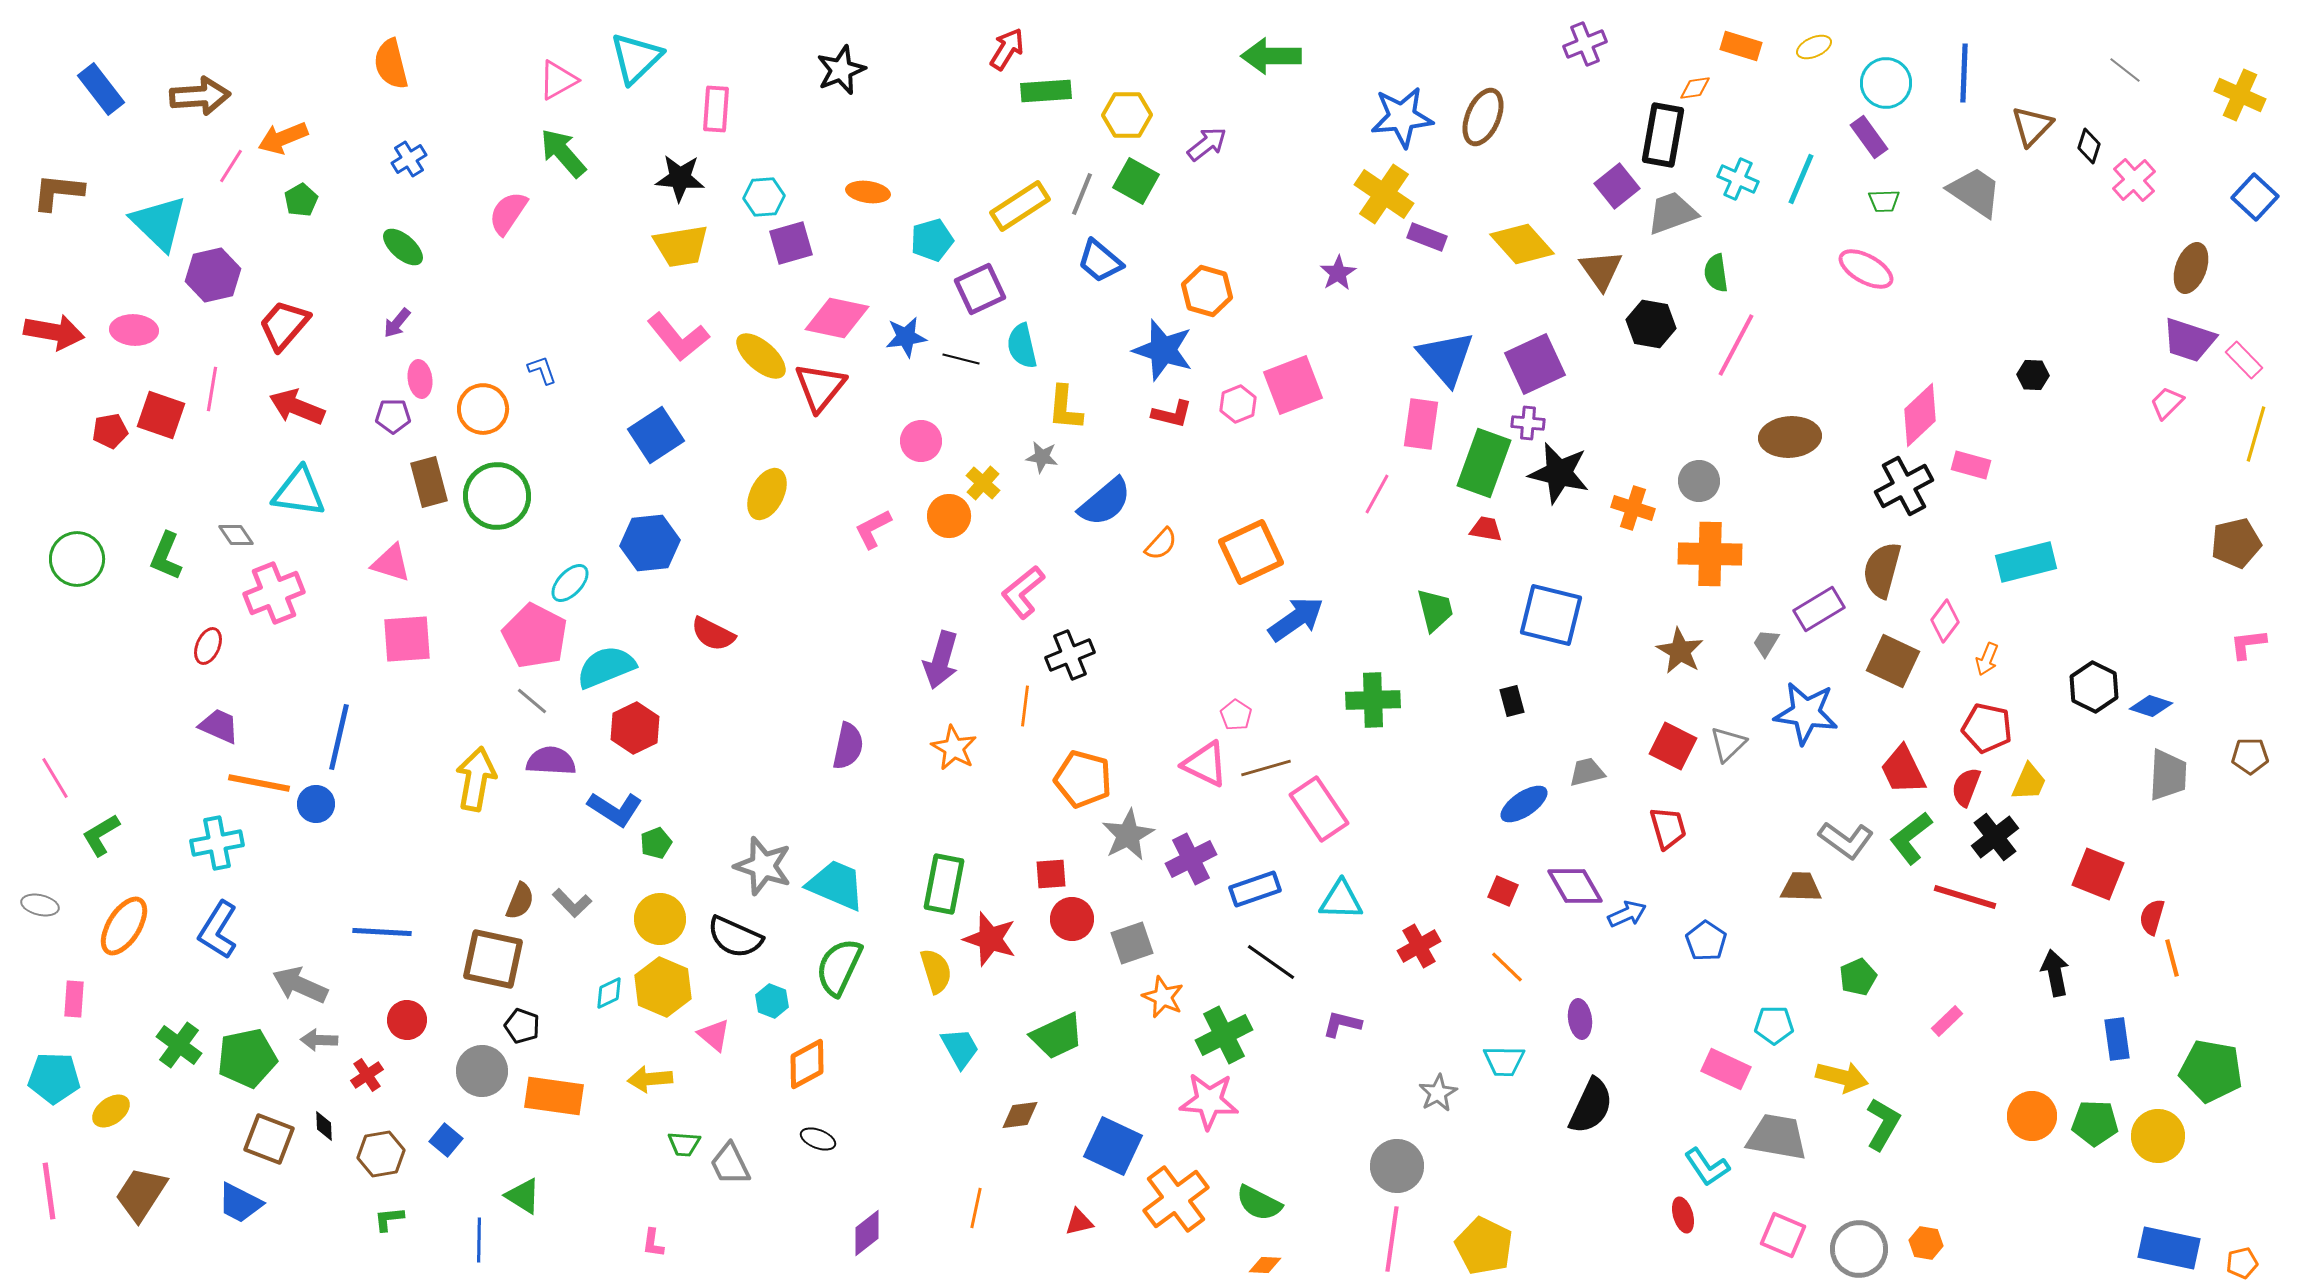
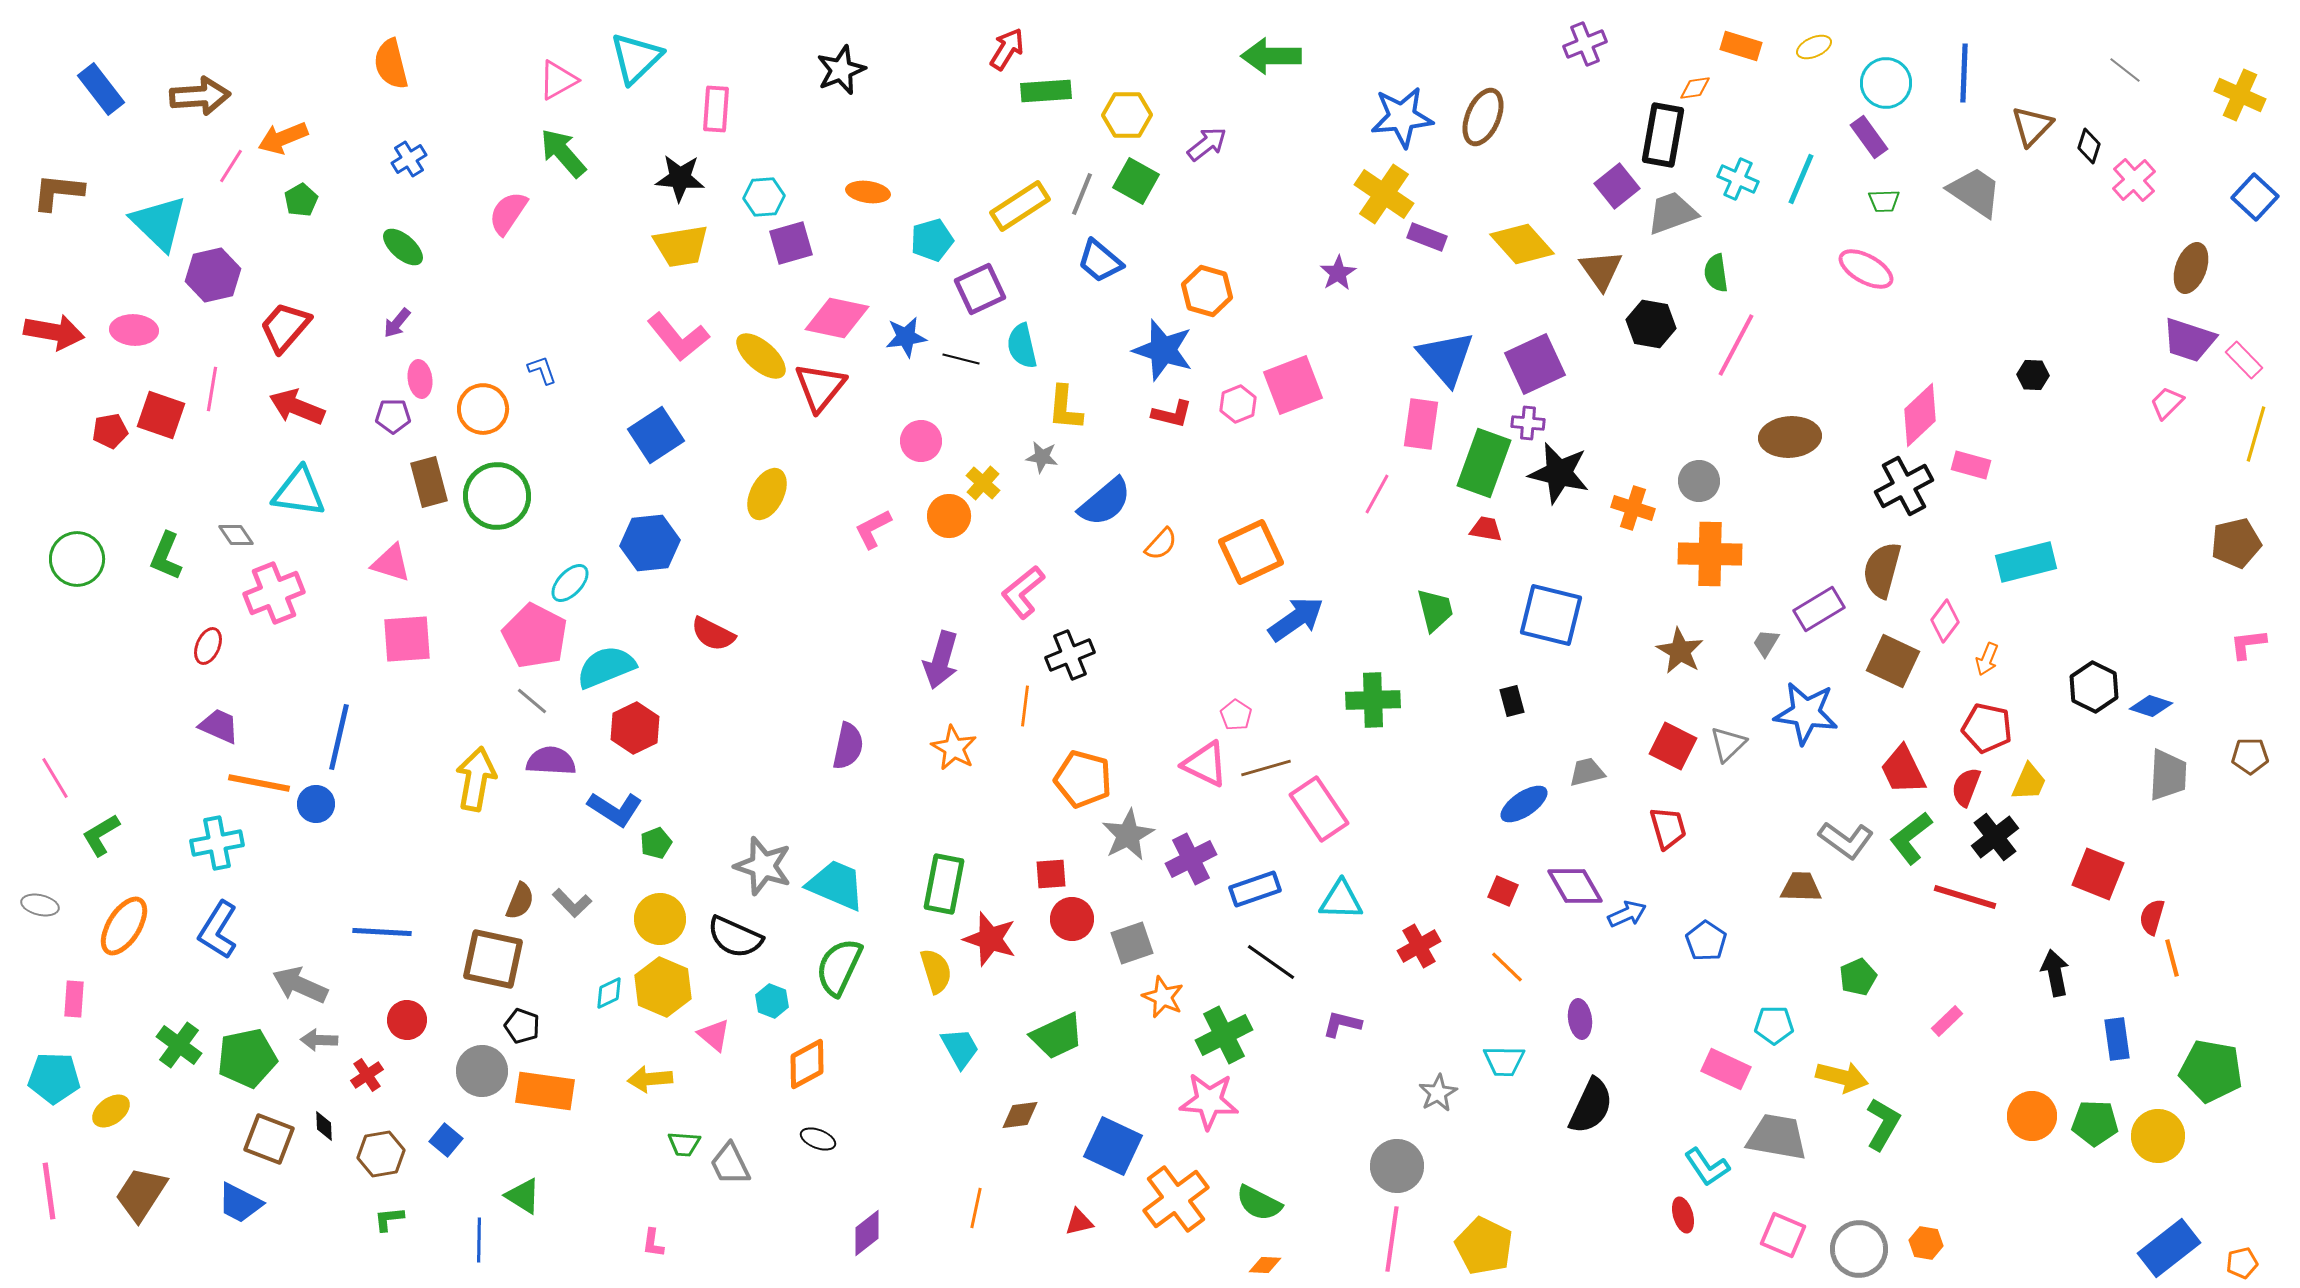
red trapezoid at (284, 325): moved 1 px right, 2 px down
orange rectangle at (554, 1096): moved 9 px left, 5 px up
blue rectangle at (2169, 1248): rotated 50 degrees counterclockwise
